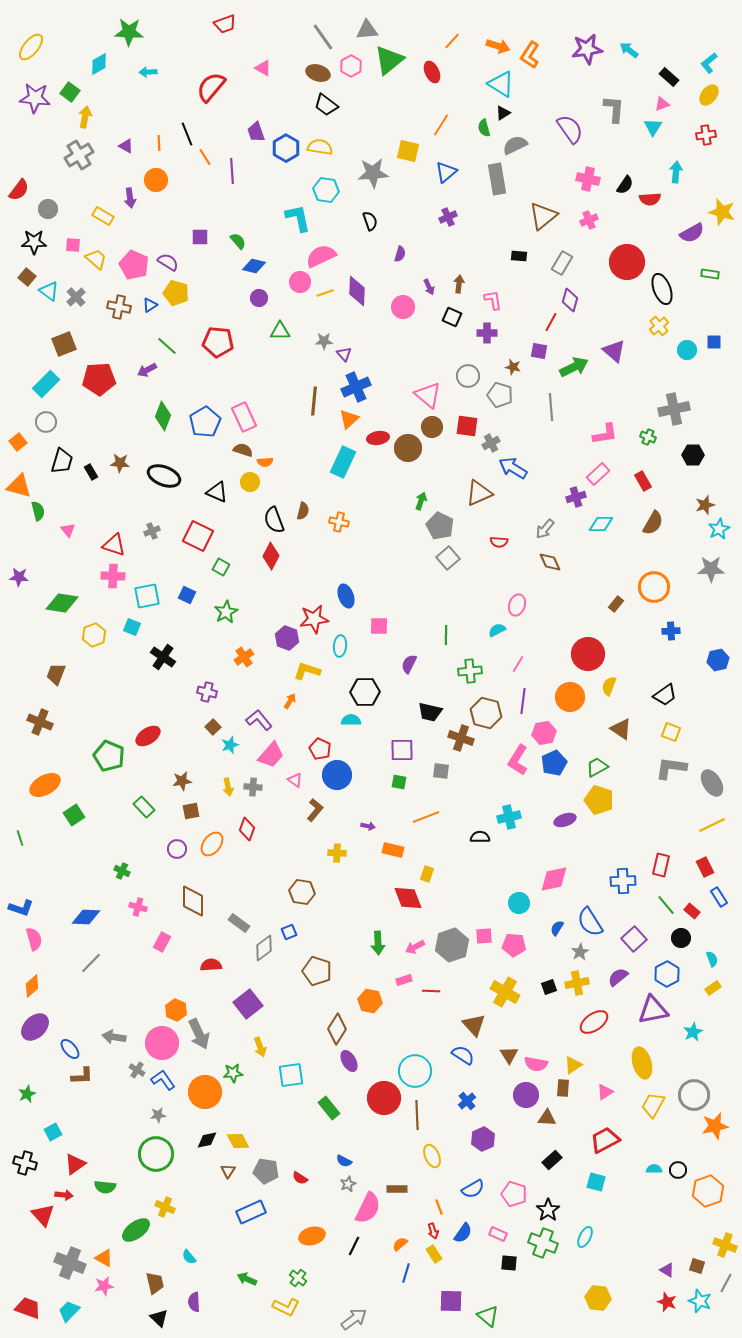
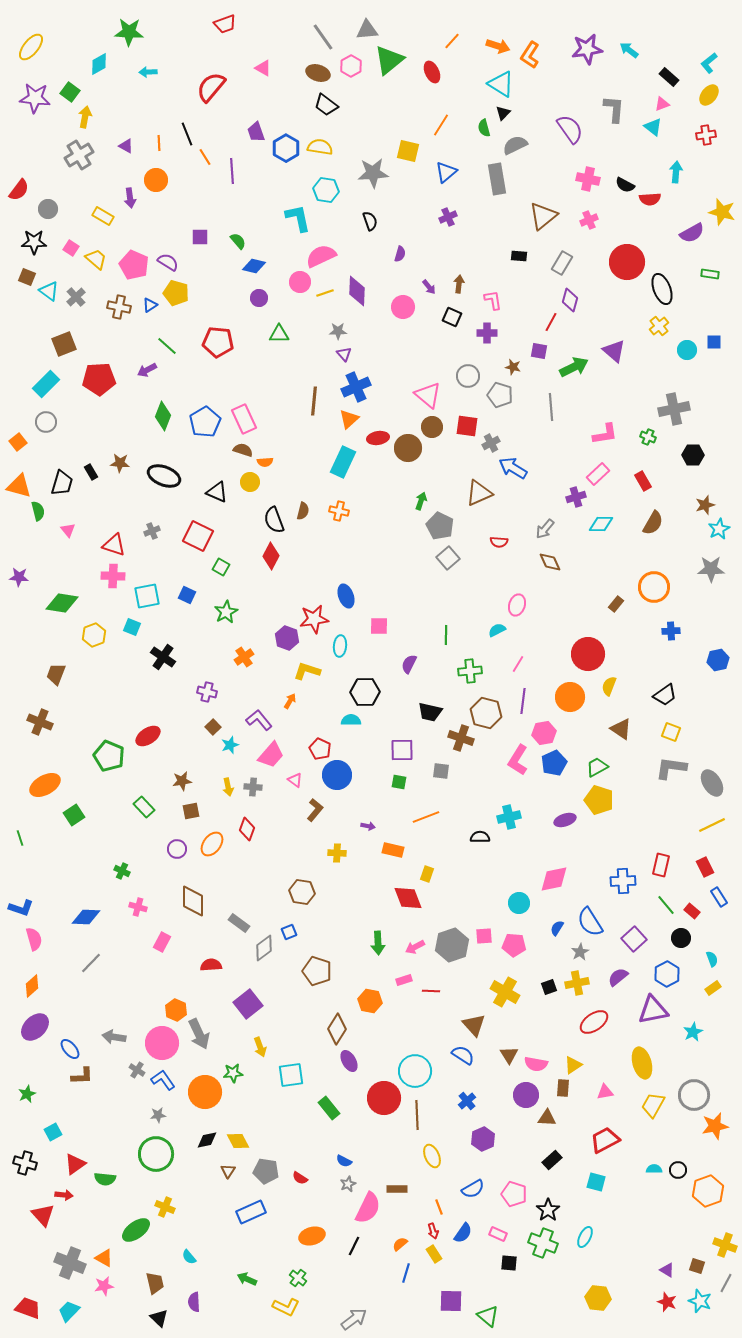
black triangle at (503, 113): rotated 14 degrees counterclockwise
cyan triangle at (653, 127): rotated 24 degrees counterclockwise
black semicircle at (625, 185): rotated 84 degrees clockwise
pink square at (73, 245): moved 2 px left, 3 px down; rotated 28 degrees clockwise
brown square at (27, 277): rotated 18 degrees counterclockwise
purple arrow at (429, 287): rotated 14 degrees counterclockwise
green triangle at (280, 331): moved 1 px left, 3 px down
gray star at (324, 341): moved 14 px right, 10 px up
pink rectangle at (244, 417): moved 2 px down
black trapezoid at (62, 461): moved 22 px down
orange cross at (339, 522): moved 11 px up
pink triangle at (605, 1092): rotated 24 degrees clockwise
green semicircle at (105, 1187): moved 8 px up
